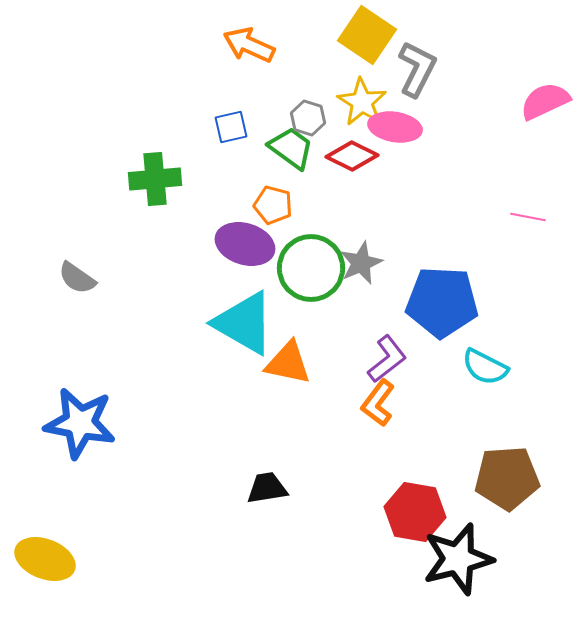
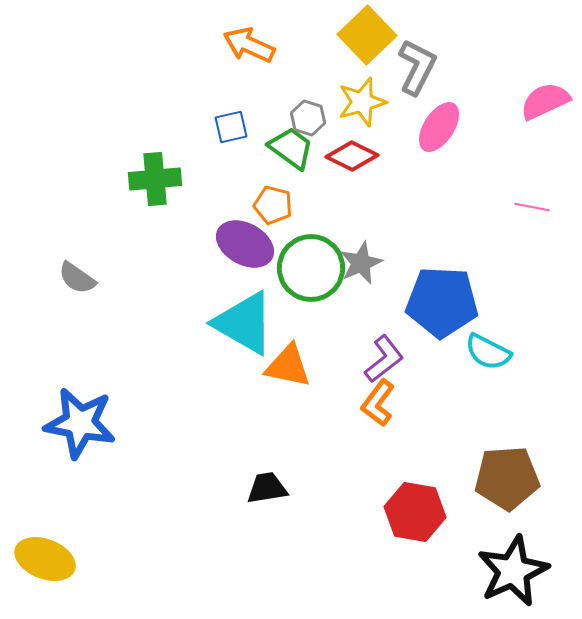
yellow square: rotated 12 degrees clockwise
gray L-shape: moved 2 px up
yellow star: rotated 24 degrees clockwise
pink ellipse: moved 44 px right; rotated 66 degrees counterclockwise
pink line: moved 4 px right, 10 px up
purple ellipse: rotated 12 degrees clockwise
purple L-shape: moved 3 px left
orange triangle: moved 3 px down
cyan semicircle: moved 3 px right, 15 px up
black star: moved 55 px right, 12 px down; rotated 10 degrees counterclockwise
